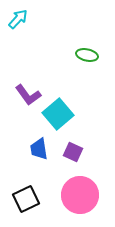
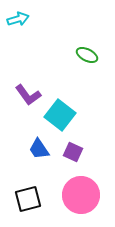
cyan arrow: rotated 30 degrees clockwise
green ellipse: rotated 15 degrees clockwise
cyan square: moved 2 px right, 1 px down; rotated 12 degrees counterclockwise
blue trapezoid: rotated 25 degrees counterclockwise
pink circle: moved 1 px right
black square: moved 2 px right; rotated 12 degrees clockwise
